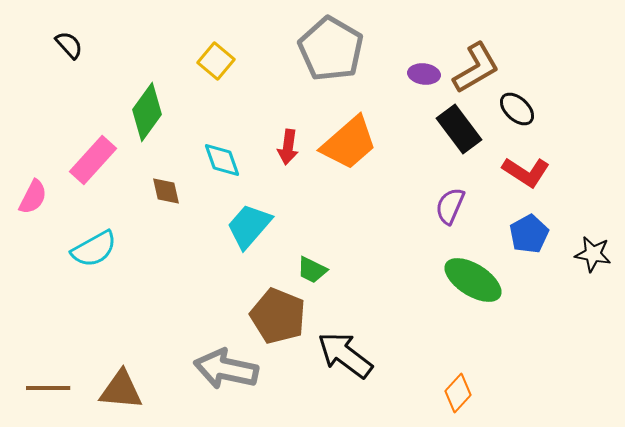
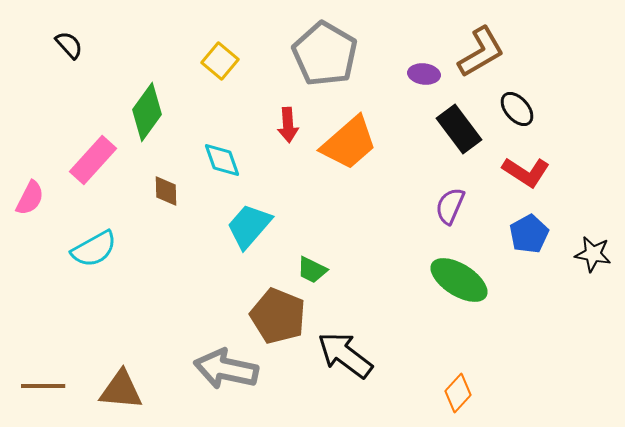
gray pentagon: moved 6 px left, 5 px down
yellow square: moved 4 px right
brown L-shape: moved 5 px right, 16 px up
black ellipse: rotated 6 degrees clockwise
red arrow: moved 22 px up; rotated 12 degrees counterclockwise
brown diamond: rotated 12 degrees clockwise
pink semicircle: moved 3 px left, 1 px down
green ellipse: moved 14 px left
brown line: moved 5 px left, 2 px up
